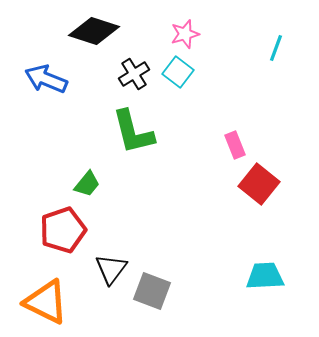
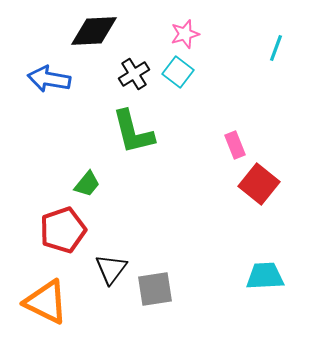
black diamond: rotated 21 degrees counterclockwise
blue arrow: moved 3 px right; rotated 12 degrees counterclockwise
gray square: moved 3 px right, 2 px up; rotated 30 degrees counterclockwise
